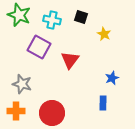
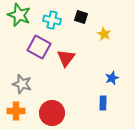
red triangle: moved 4 px left, 2 px up
